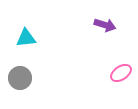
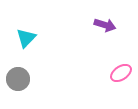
cyan triangle: rotated 40 degrees counterclockwise
gray circle: moved 2 px left, 1 px down
